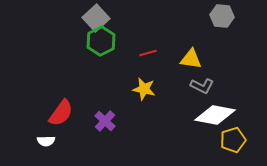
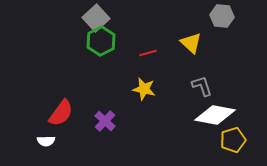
yellow triangle: moved 16 px up; rotated 35 degrees clockwise
gray L-shape: rotated 135 degrees counterclockwise
